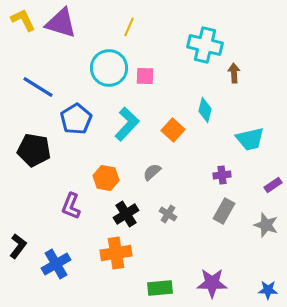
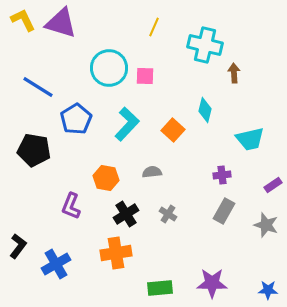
yellow line: moved 25 px right
gray semicircle: rotated 36 degrees clockwise
